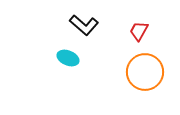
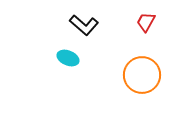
red trapezoid: moved 7 px right, 9 px up
orange circle: moved 3 px left, 3 px down
